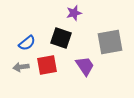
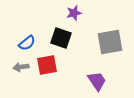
purple trapezoid: moved 12 px right, 15 px down
